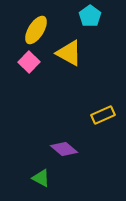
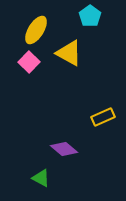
yellow rectangle: moved 2 px down
